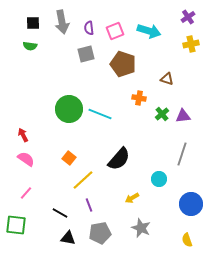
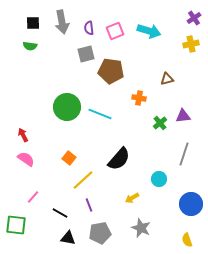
purple cross: moved 6 px right, 1 px down
brown pentagon: moved 12 px left, 7 px down; rotated 10 degrees counterclockwise
brown triangle: rotated 32 degrees counterclockwise
green circle: moved 2 px left, 2 px up
green cross: moved 2 px left, 9 px down
gray line: moved 2 px right
pink line: moved 7 px right, 4 px down
